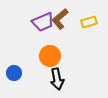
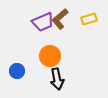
yellow rectangle: moved 3 px up
blue circle: moved 3 px right, 2 px up
